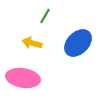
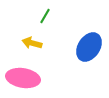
blue ellipse: moved 11 px right, 4 px down; rotated 12 degrees counterclockwise
